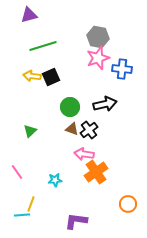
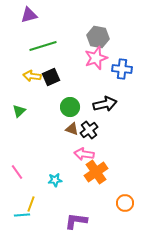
pink star: moved 2 px left
green triangle: moved 11 px left, 20 px up
orange circle: moved 3 px left, 1 px up
